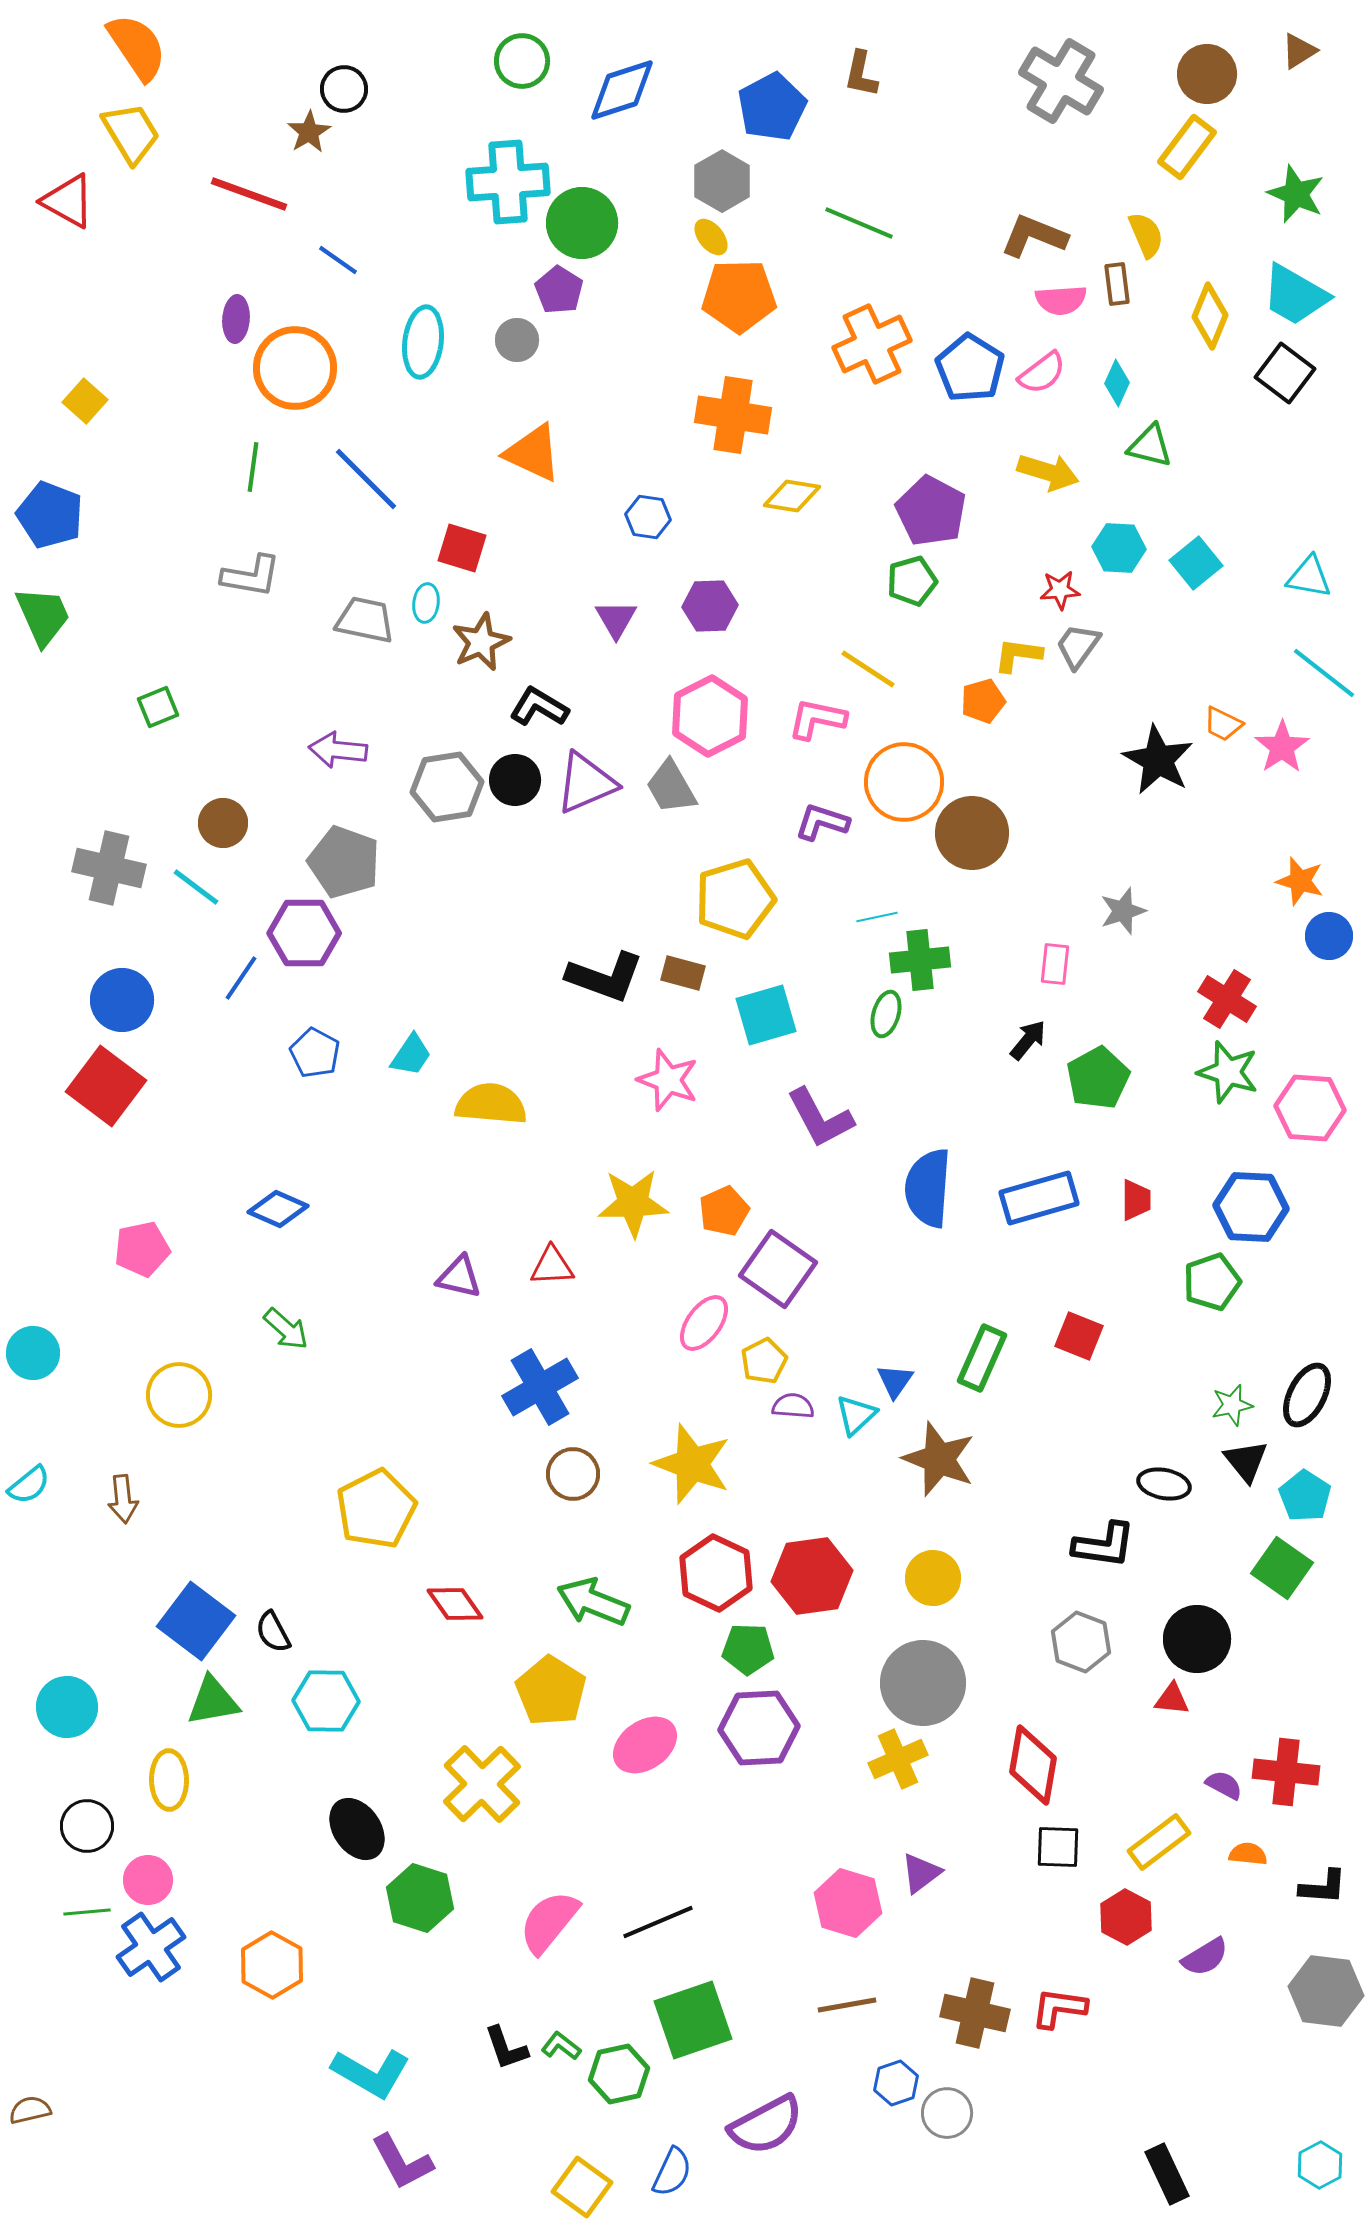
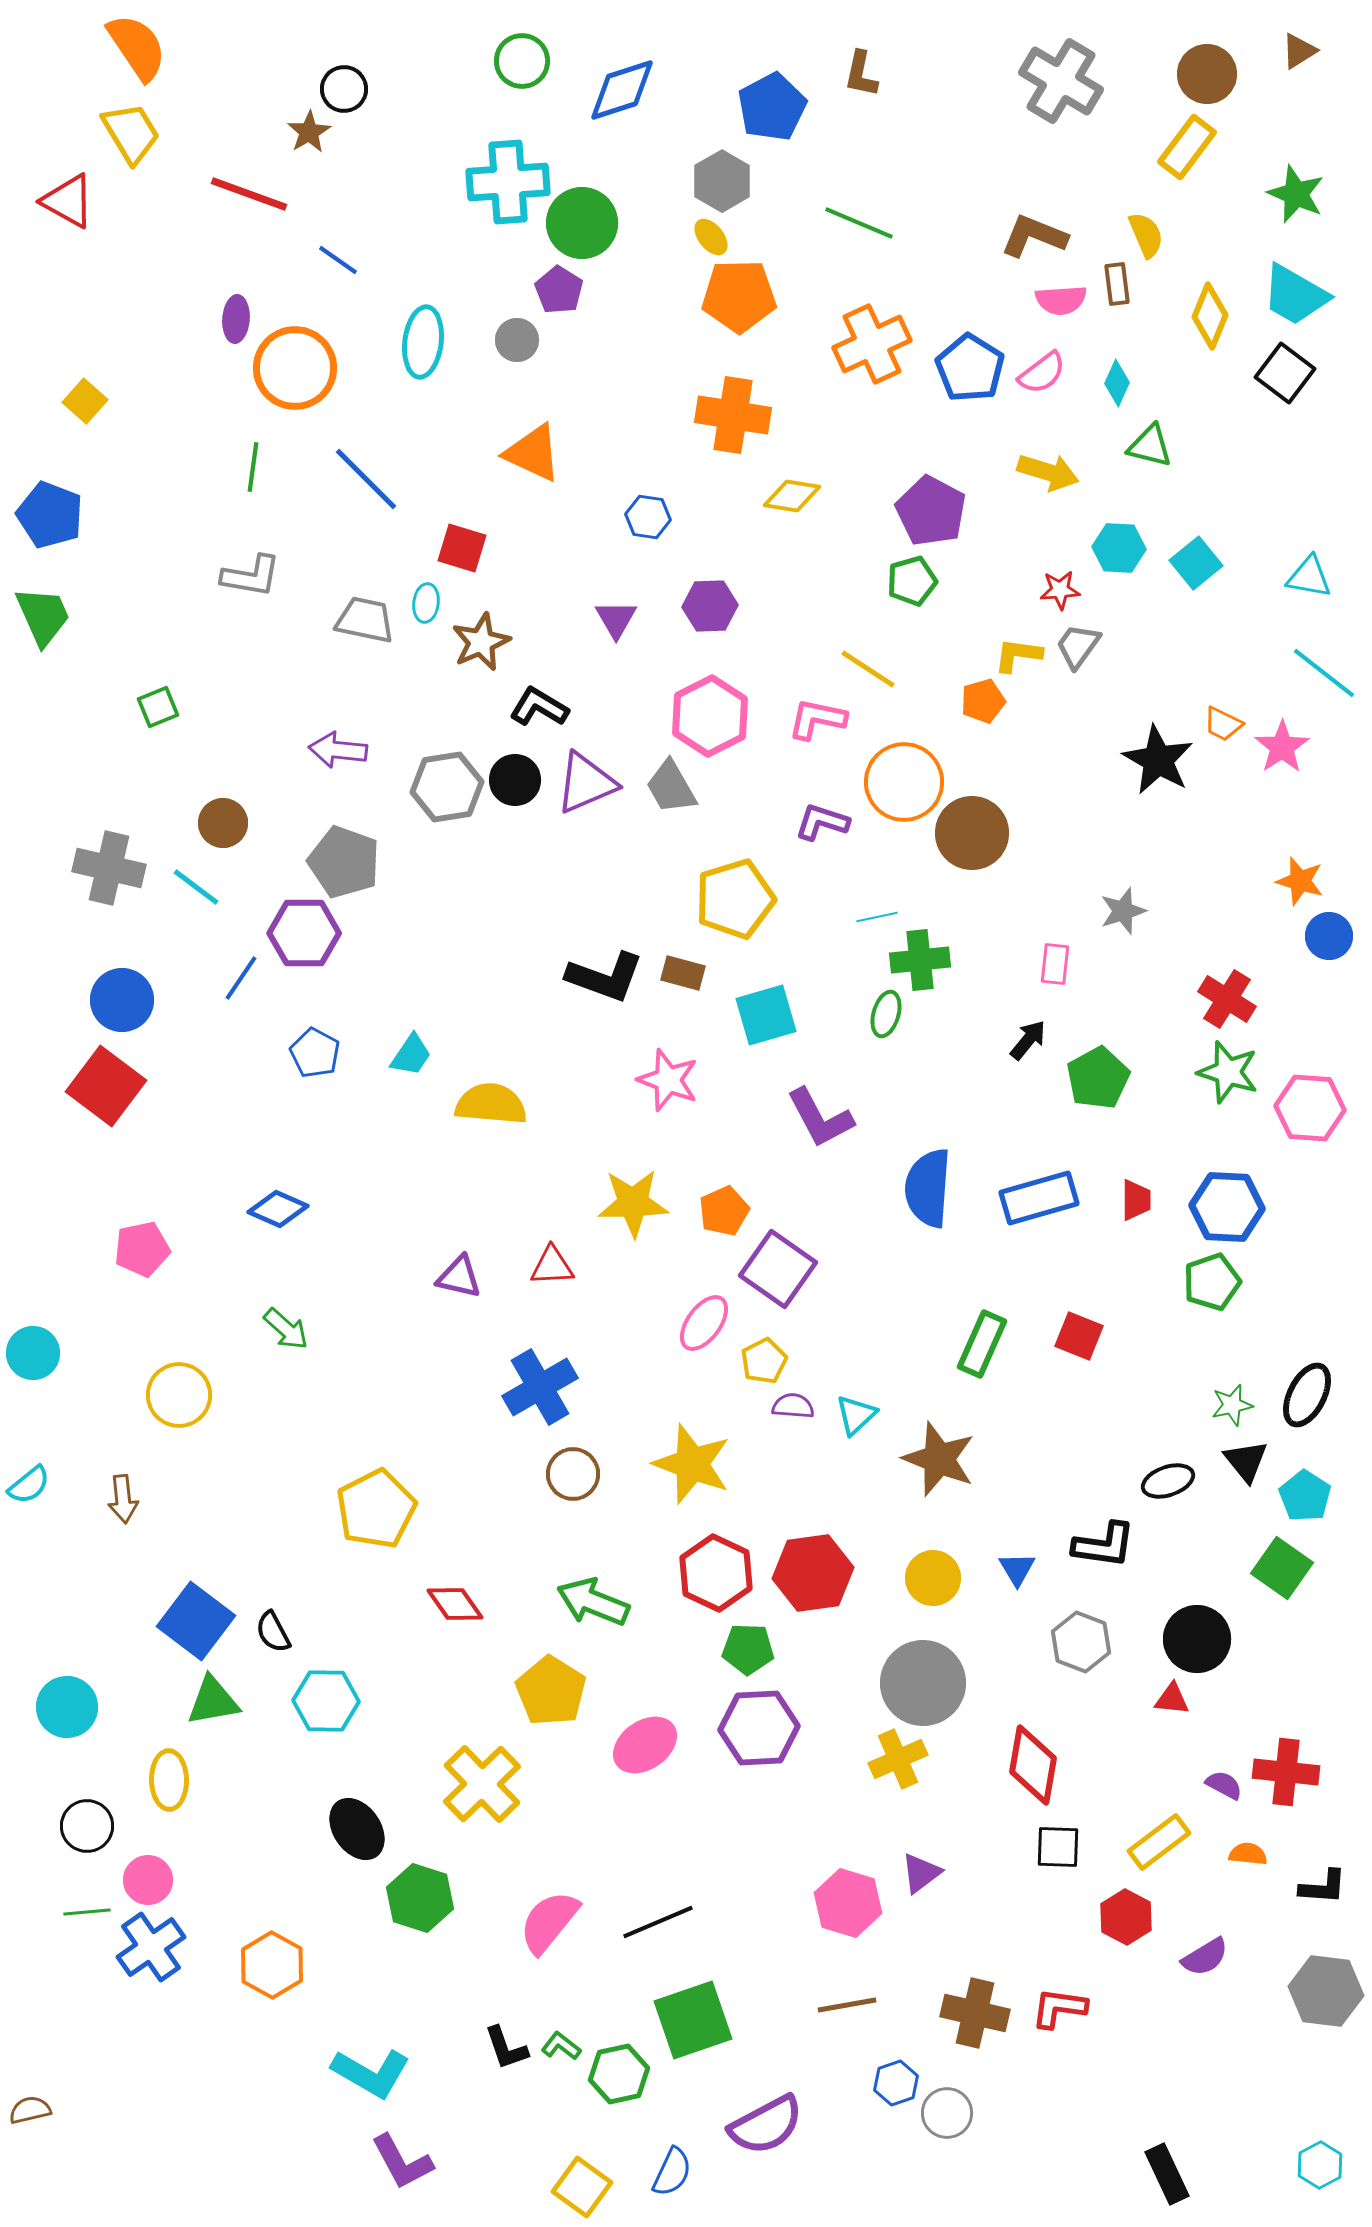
blue hexagon at (1251, 1207): moved 24 px left
green rectangle at (982, 1358): moved 14 px up
blue triangle at (895, 1381): moved 122 px right, 188 px down; rotated 6 degrees counterclockwise
black ellipse at (1164, 1484): moved 4 px right, 3 px up; rotated 30 degrees counterclockwise
red hexagon at (812, 1576): moved 1 px right, 3 px up
